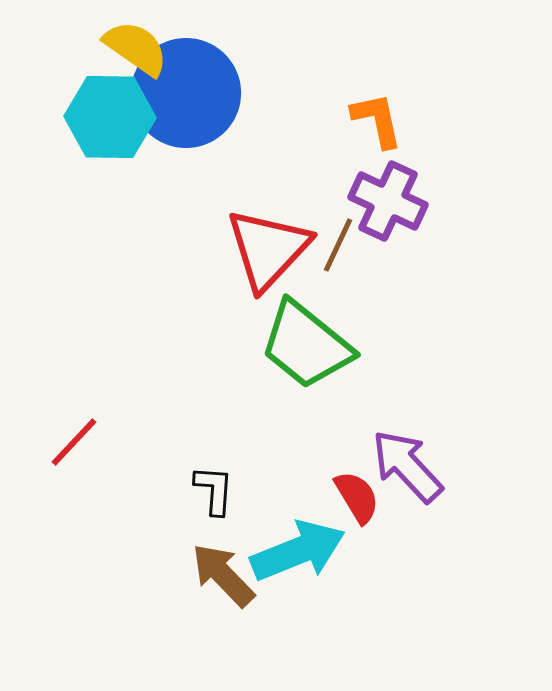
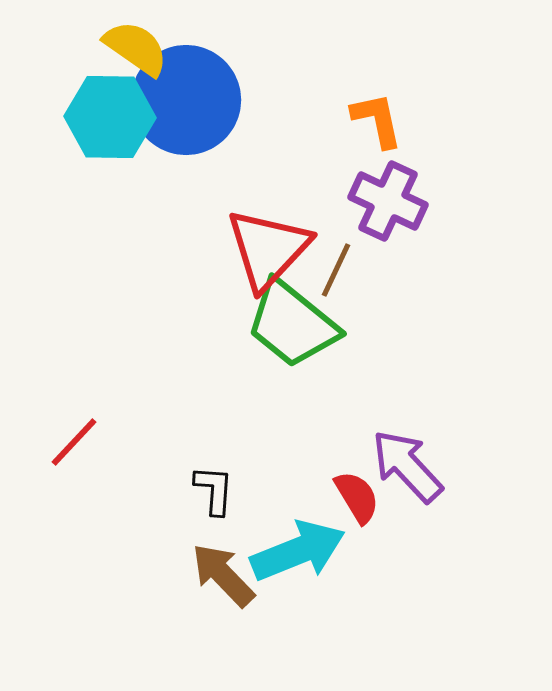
blue circle: moved 7 px down
brown line: moved 2 px left, 25 px down
green trapezoid: moved 14 px left, 21 px up
